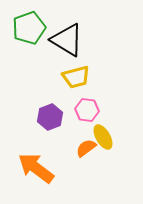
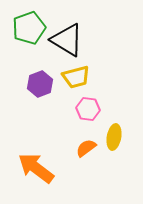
pink hexagon: moved 1 px right, 1 px up
purple hexagon: moved 10 px left, 33 px up
yellow ellipse: moved 11 px right; rotated 40 degrees clockwise
